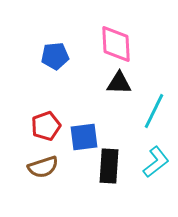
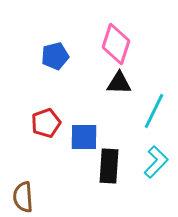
pink diamond: rotated 21 degrees clockwise
blue pentagon: rotated 8 degrees counterclockwise
red pentagon: moved 3 px up
blue square: rotated 8 degrees clockwise
cyan L-shape: rotated 8 degrees counterclockwise
brown semicircle: moved 20 px left, 30 px down; rotated 104 degrees clockwise
